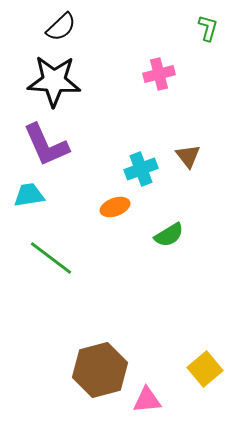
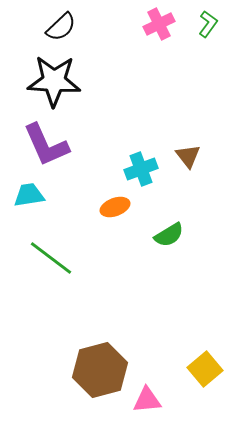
green L-shape: moved 4 px up; rotated 20 degrees clockwise
pink cross: moved 50 px up; rotated 12 degrees counterclockwise
